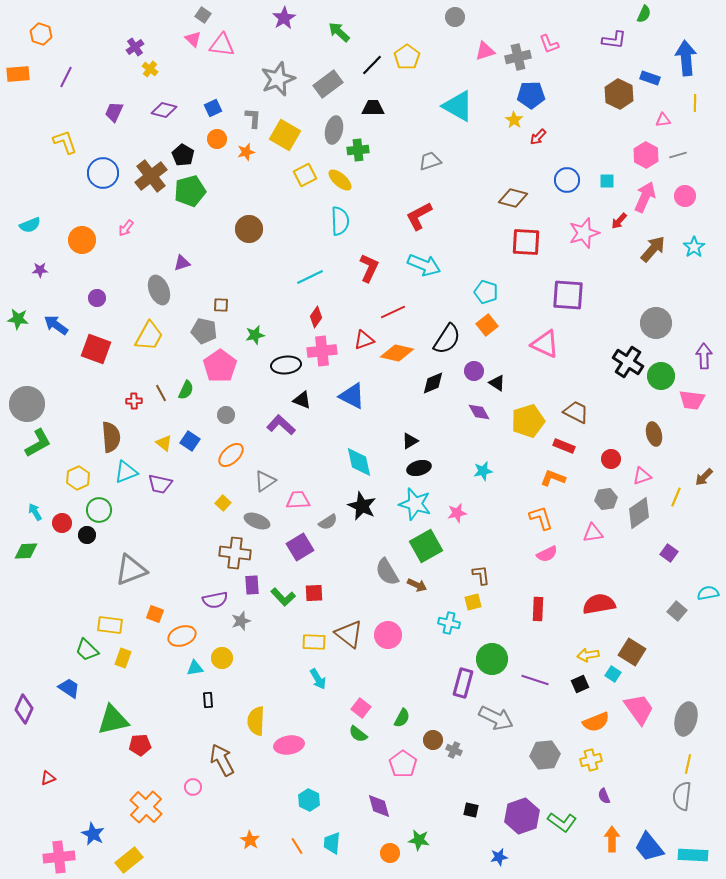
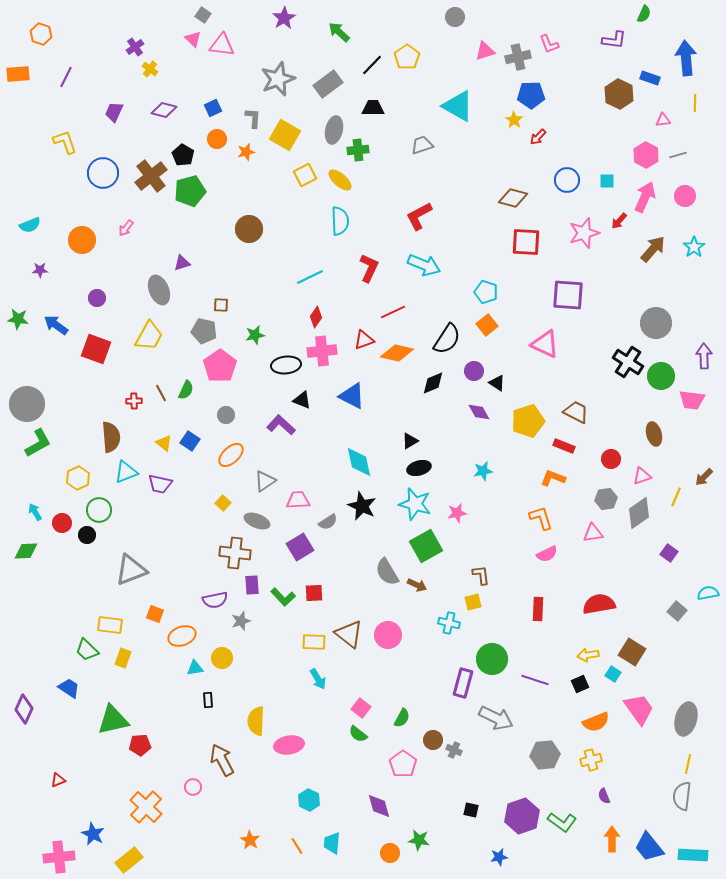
gray trapezoid at (430, 161): moved 8 px left, 16 px up
red triangle at (48, 778): moved 10 px right, 2 px down
